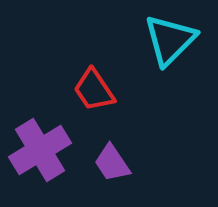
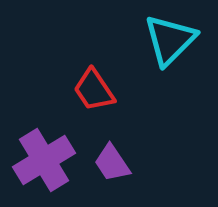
purple cross: moved 4 px right, 10 px down
